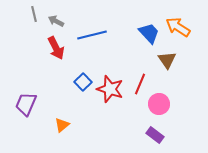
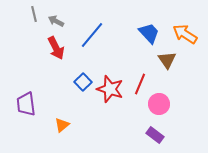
orange arrow: moved 7 px right, 7 px down
blue line: rotated 36 degrees counterclockwise
purple trapezoid: rotated 30 degrees counterclockwise
